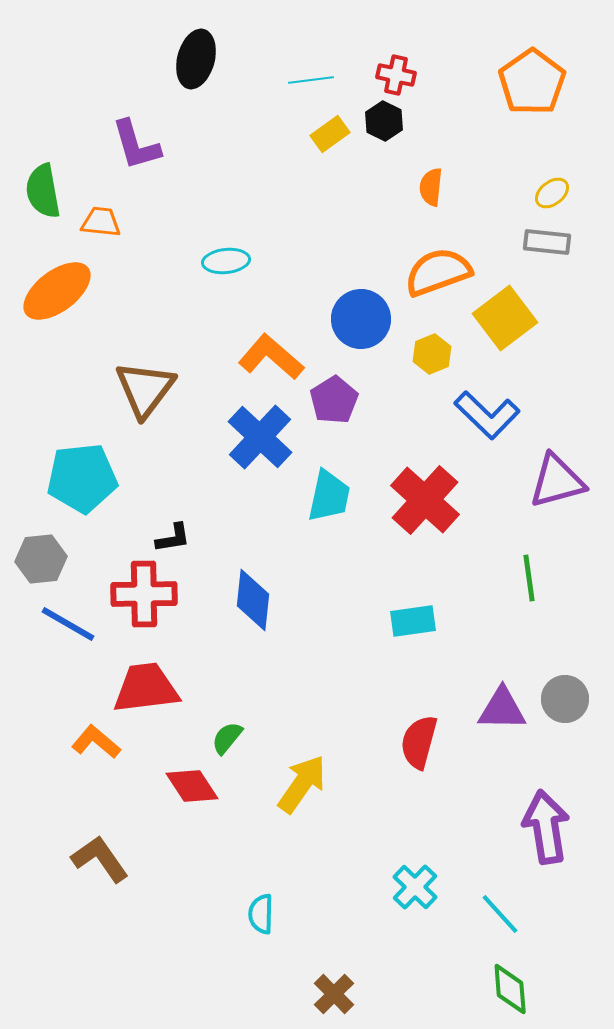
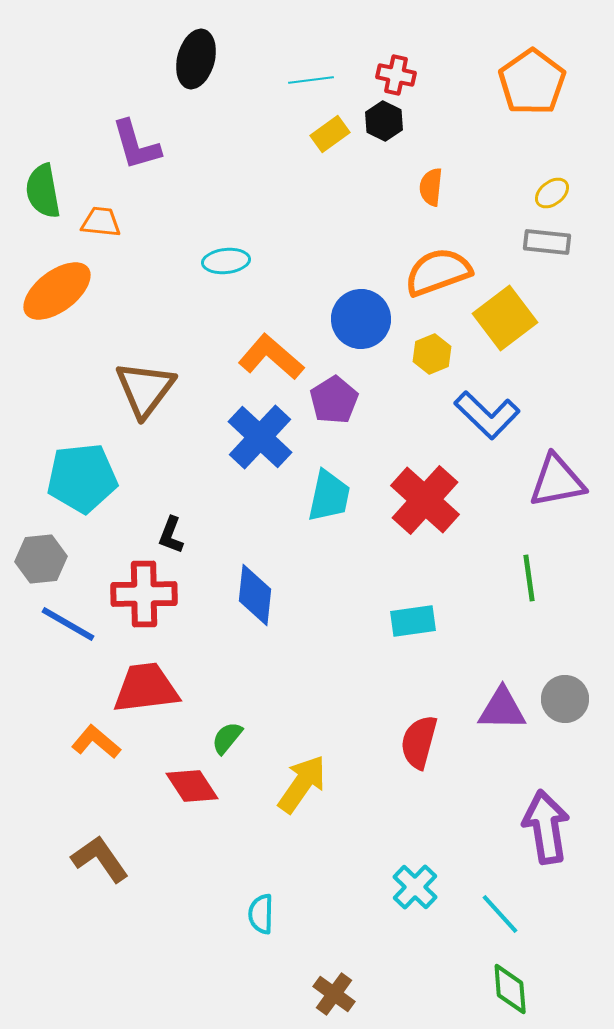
purple triangle at (557, 481): rotated 4 degrees clockwise
black L-shape at (173, 538): moved 2 px left, 3 px up; rotated 120 degrees clockwise
blue diamond at (253, 600): moved 2 px right, 5 px up
brown cross at (334, 994): rotated 9 degrees counterclockwise
